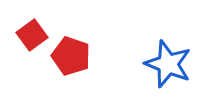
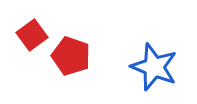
blue star: moved 14 px left, 3 px down
